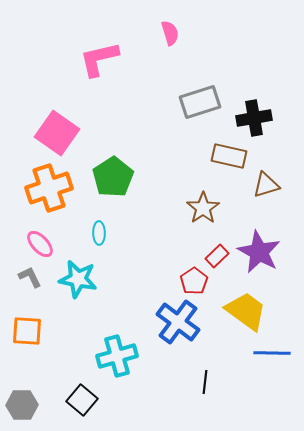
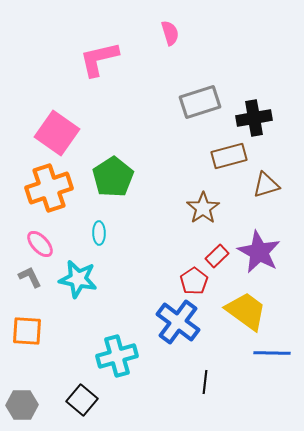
brown rectangle: rotated 28 degrees counterclockwise
